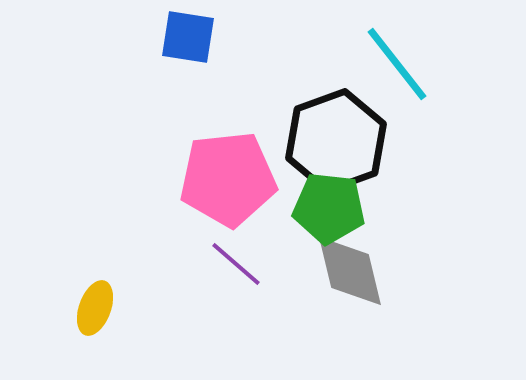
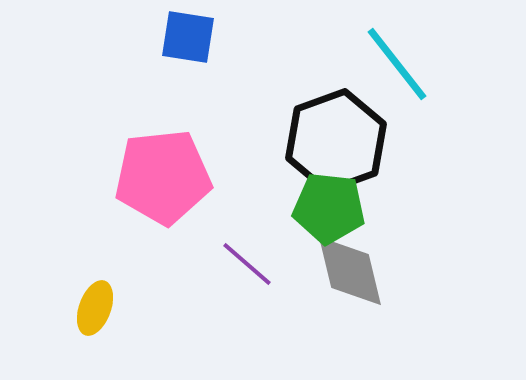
pink pentagon: moved 65 px left, 2 px up
purple line: moved 11 px right
